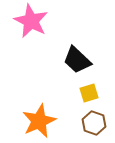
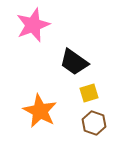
pink star: moved 2 px right, 4 px down; rotated 24 degrees clockwise
black trapezoid: moved 3 px left, 2 px down; rotated 8 degrees counterclockwise
orange star: moved 1 px right, 10 px up; rotated 20 degrees counterclockwise
